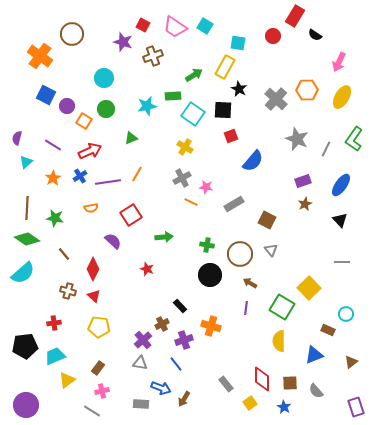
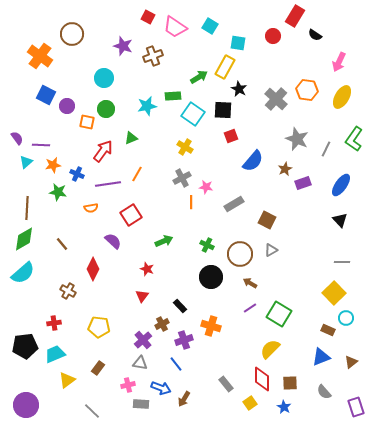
red square at (143, 25): moved 5 px right, 8 px up
cyan square at (205, 26): moved 5 px right
purple star at (123, 42): moved 4 px down
green arrow at (194, 75): moved 5 px right, 2 px down
orange hexagon at (307, 90): rotated 10 degrees clockwise
orange square at (84, 121): moved 3 px right, 1 px down; rotated 21 degrees counterclockwise
purple semicircle at (17, 138): rotated 128 degrees clockwise
purple line at (53, 145): moved 12 px left; rotated 30 degrees counterclockwise
red arrow at (90, 151): moved 13 px right; rotated 30 degrees counterclockwise
blue cross at (80, 176): moved 3 px left, 2 px up; rotated 32 degrees counterclockwise
orange star at (53, 178): moved 13 px up; rotated 21 degrees clockwise
purple rectangle at (303, 181): moved 2 px down
purple line at (108, 182): moved 2 px down
orange line at (191, 202): rotated 64 degrees clockwise
brown star at (305, 204): moved 20 px left, 35 px up
green star at (55, 218): moved 3 px right, 26 px up
green arrow at (164, 237): moved 4 px down; rotated 18 degrees counterclockwise
green diamond at (27, 239): moved 3 px left; rotated 65 degrees counterclockwise
green cross at (207, 245): rotated 16 degrees clockwise
gray triangle at (271, 250): rotated 40 degrees clockwise
brown line at (64, 254): moved 2 px left, 10 px up
black circle at (210, 275): moved 1 px right, 2 px down
yellow square at (309, 288): moved 25 px right, 5 px down
brown cross at (68, 291): rotated 14 degrees clockwise
red triangle at (94, 296): moved 48 px right; rotated 24 degrees clockwise
green square at (282, 307): moved 3 px left, 7 px down
purple line at (246, 308): moved 4 px right; rotated 48 degrees clockwise
cyan circle at (346, 314): moved 4 px down
yellow semicircle at (279, 341): moved 9 px left, 8 px down; rotated 45 degrees clockwise
blue triangle at (314, 355): moved 7 px right, 2 px down
cyan trapezoid at (55, 356): moved 2 px up
pink cross at (102, 391): moved 26 px right, 6 px up
gray semicircle at (316, 391): moved 8 px right, 1 px down
gray line at (92, 411): rotated 12 degrees clockwise
